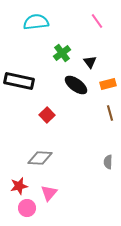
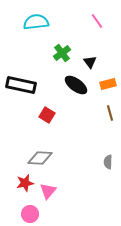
black rectangle: moved 2 px right, 4 px down
red square: rotated 14 degrees counterclockwise
red star: moved 6 px right, 3 px up
pink triangle: moved 1 px left, 2 px up
pink circle: moved 3 px right, 6 px down
